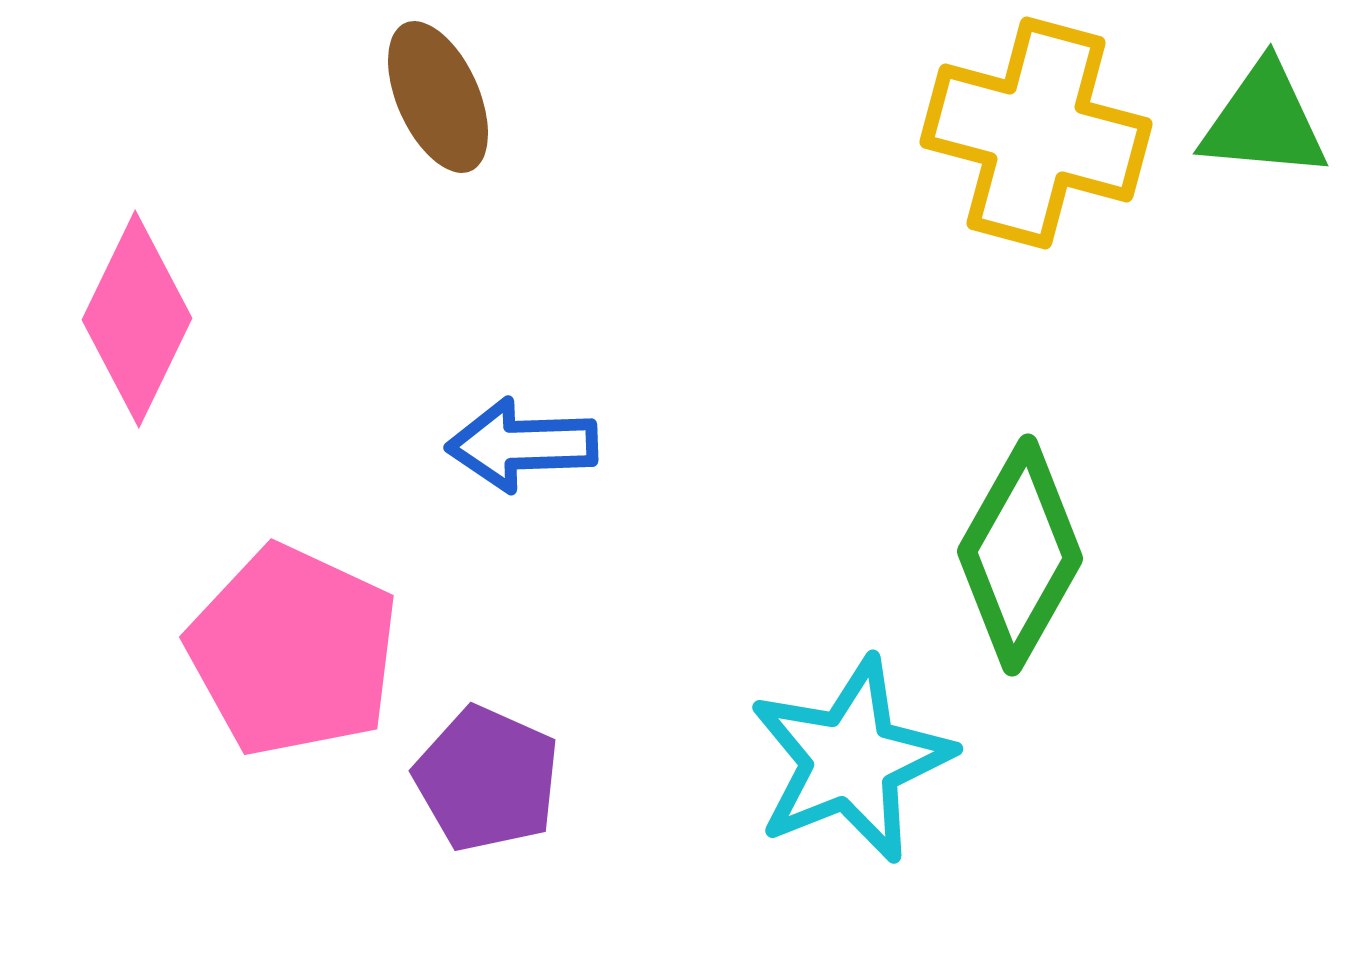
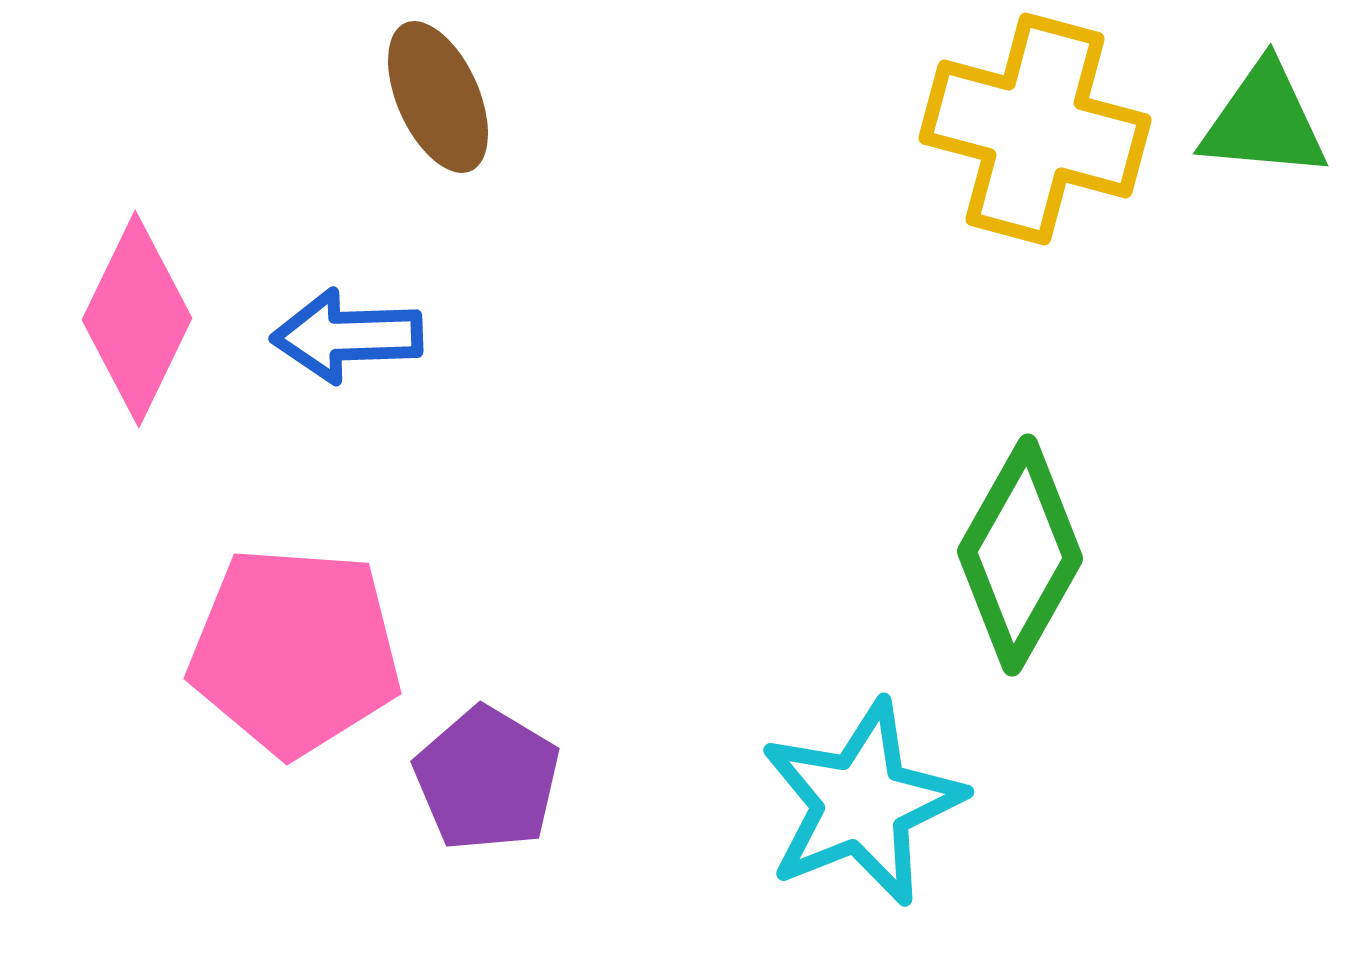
yellow cross: moved 1 px left, 4 px up
blue arrow: moved 175 px left, 109 px up
pink pentagon: moved 2 px right; rotated 21 degrees counterclockwise
cyan star: moved 11 px right, 43 px down
purple pentagon: rotated 7 degrees clockwise
